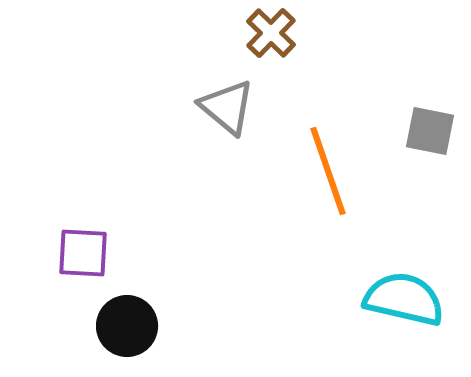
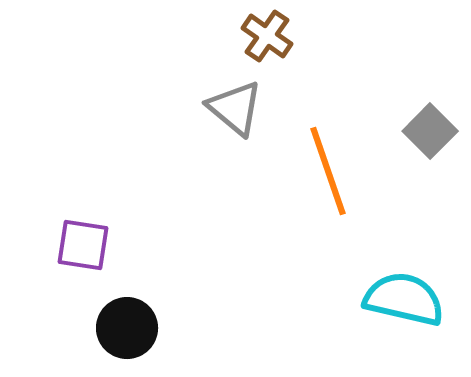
brown cross: moved 4 px left, 3 px down; rotated 9 degrees counterclockwise
gray triangle: moved 8 px right, 1 px down
gray square: rotated 34 degrees clockwise
purple square: moved 8 px up; rotated 6 degrees clockwise
black circle: moved 2 px down
